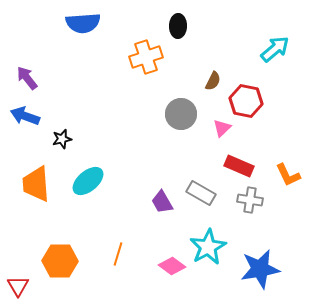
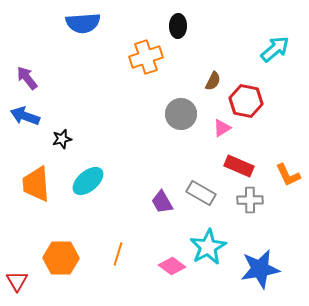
pink triangle: rotated 12 degrees clockwise
gray cross: rotated 10 degrees counterclockwise
orange hexagon: moved 1 px right, 3 px up
red triangle: moved 1 px left, 5 px up
